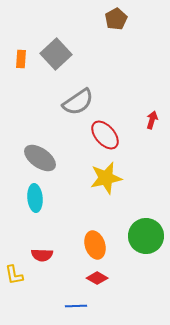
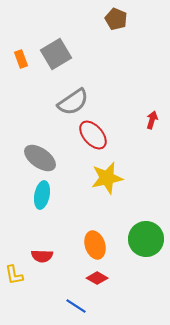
brown pentagon: rotated 20 degrees counterclockwise
gray square: rotated 12 degrees clockwise
orange rectangle: rotated 24 degrees counterclockwise
gray semicircle: moved 5 px left
red ellipse: moved 12 px left
yellow star: moved 1 px right
cyan ellipse: moved 7 px right, 3 px up; rotated 16 degrees clockwise
green circle: moved 3 px down
red semicircle: moved 1 px down
blue line: rotated 35 degrees clockwise
